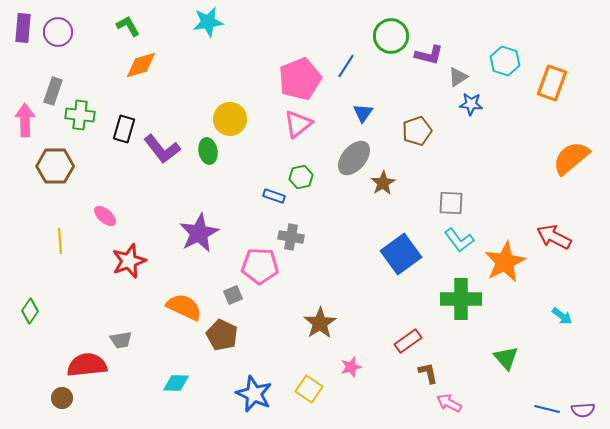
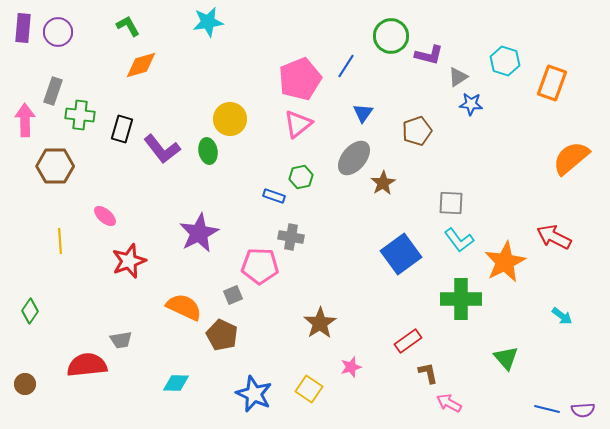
black rectangle at (124, 129): moved 2 px left
brown circle at (62, 398): moved 37 px left, 14 px up
